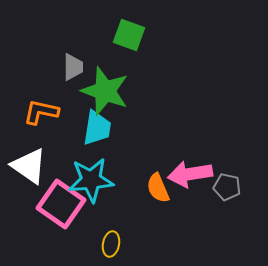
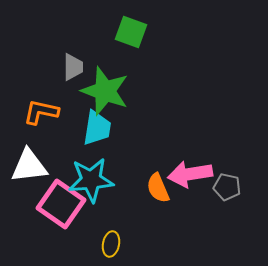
green square: moved 2 px right, 3 px up
white triangle: rotated 42 degrees counterclockwise
